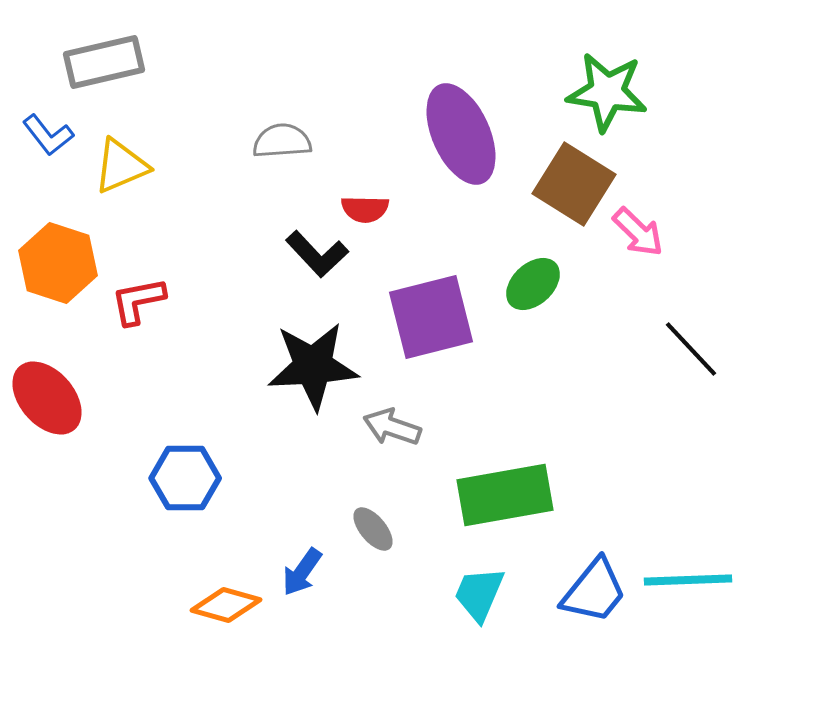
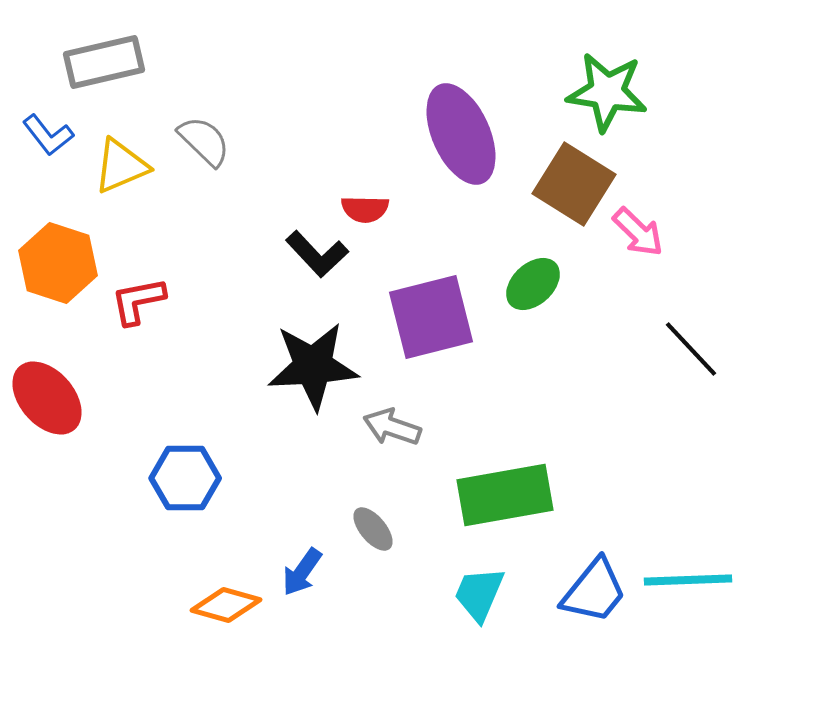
gray semicircle: moved 78 px left; rotated 48 degrees clockwise
